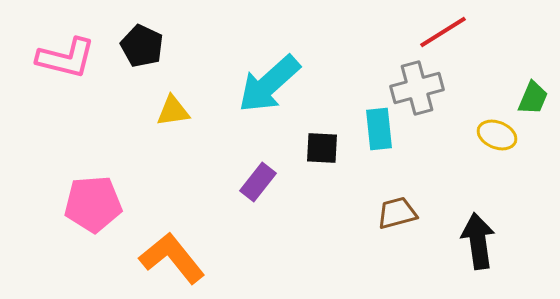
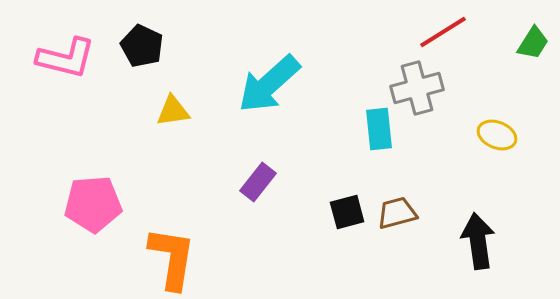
green trapezoid: moved 55 px up; rotated 9 degrees clockwise
black square: moved 25 px right, 64 px down; rotated 18 degrees counterclockwise
orange L-shape: rotated 48 degrees clockwise
